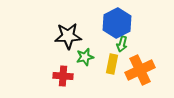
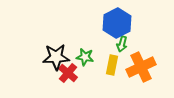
black star: moved 12 px left, 21 px down
green star: rotated 24 degrees clockwise
yellow rectangle: moved 1 px down
orange cross: moved 1 px right, 3 px up
red cross: moved 5 px right, 3 px up; rotated 36 degrees clockwise
